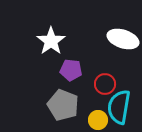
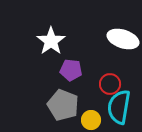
red circle: moved 5 px right
yellow circle: moved 7 px left
